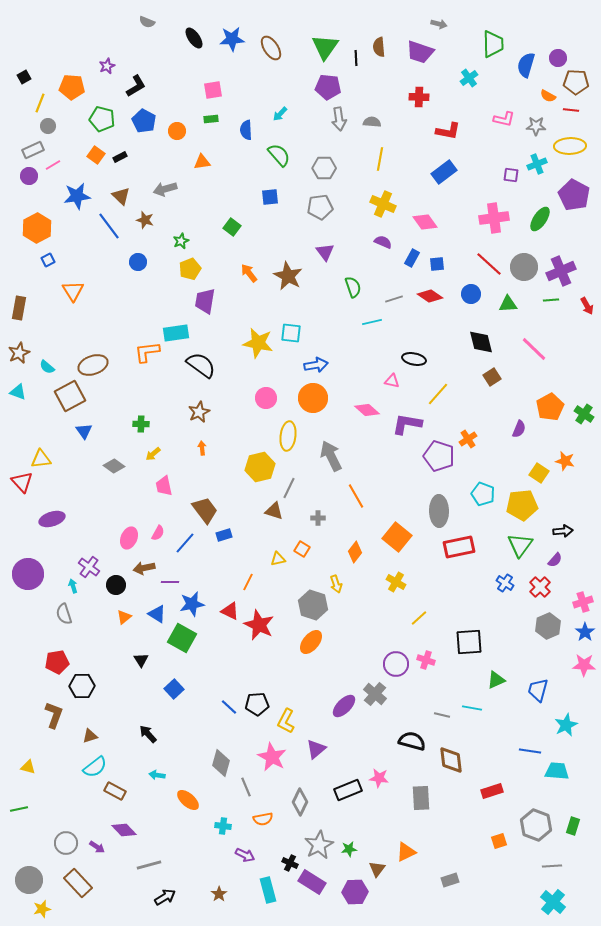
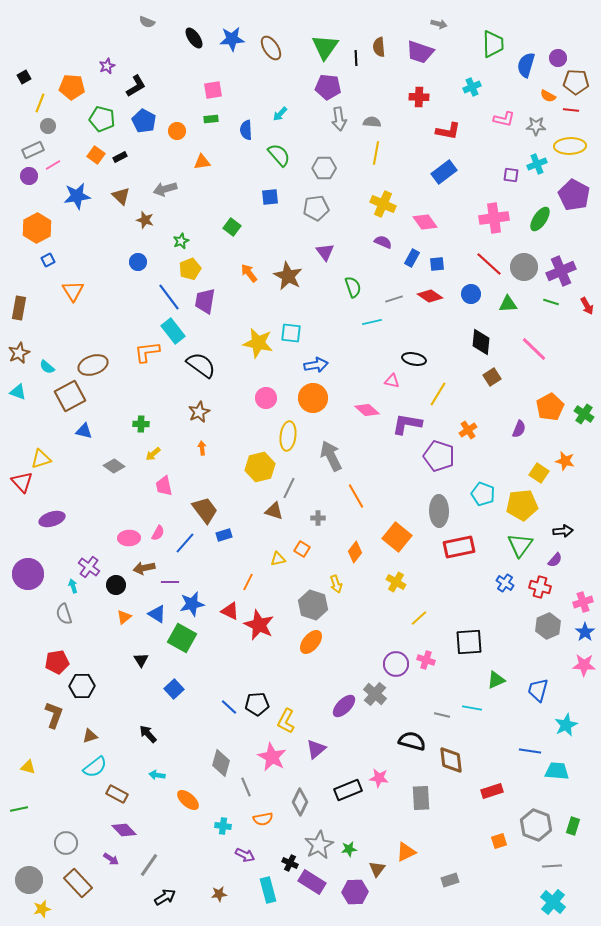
cyan cross at (469, 78): moved 3 px right, 9 px down; rotated 12 degrees clockwise
yellow line at (380, 159): moved 4 px left, 6 px up
gray pentagon at (320, 207): moved 4 px left, 1 px down
blue line at (109, 226): moved 60 px right, 71 px down
green line at (551, 300): moved 2 px down; rotated 21 degrees clockwise
cyan rectangle at (176, 333): moved 3 px left, 2 px up; rotated 60 degrees clockwise
black diamond at (481, 342): rotated 20 degrees clockwise
yellow line at (438, 394): rotated 10 degrees counterclockwise
blue triangle at (84, 431): rotated 42 degrees counterclockwise
orange cross at (468, 439): moved 9 px up
yellow triangle at (41, 459): rotated 10 degrees counterclockwise
pink ellipse at (129, 538): rotated 65 degrees clockwise
red cross at (540, 587): rotated 30 degrees counterclockwise
brown rectangle at (115, 791): moved 2 px right, 3 px down
purple arrow at (97, 847): moved 14 px right, 12 px down
gray line at (149, 865): rotated 40 degrees counterclockwise
brown star at (219, 894): rotated 28 degrees clockwise
